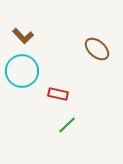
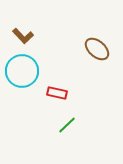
red rectangle: moved 1 px left, 1 px up
